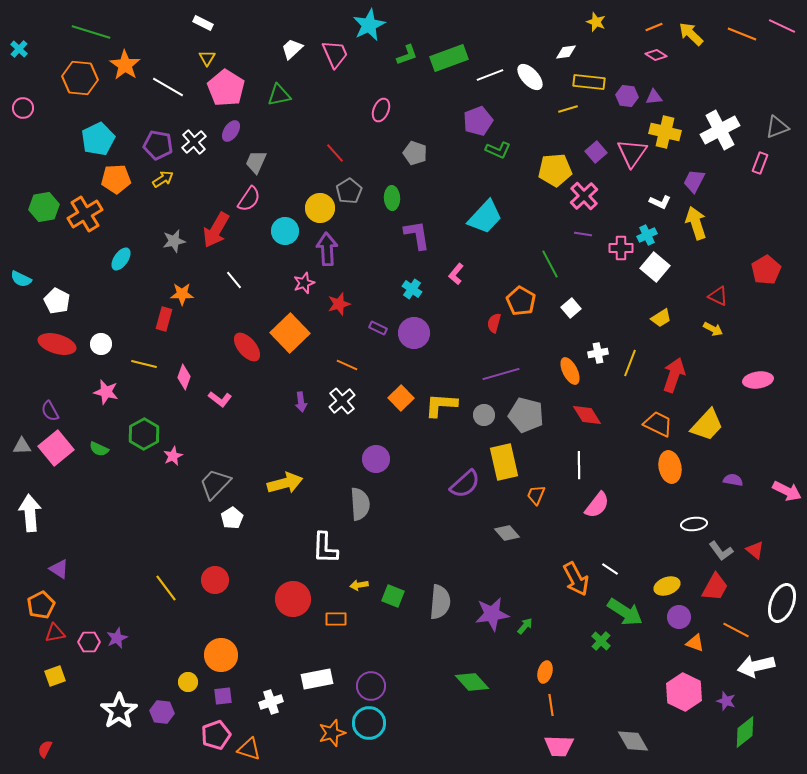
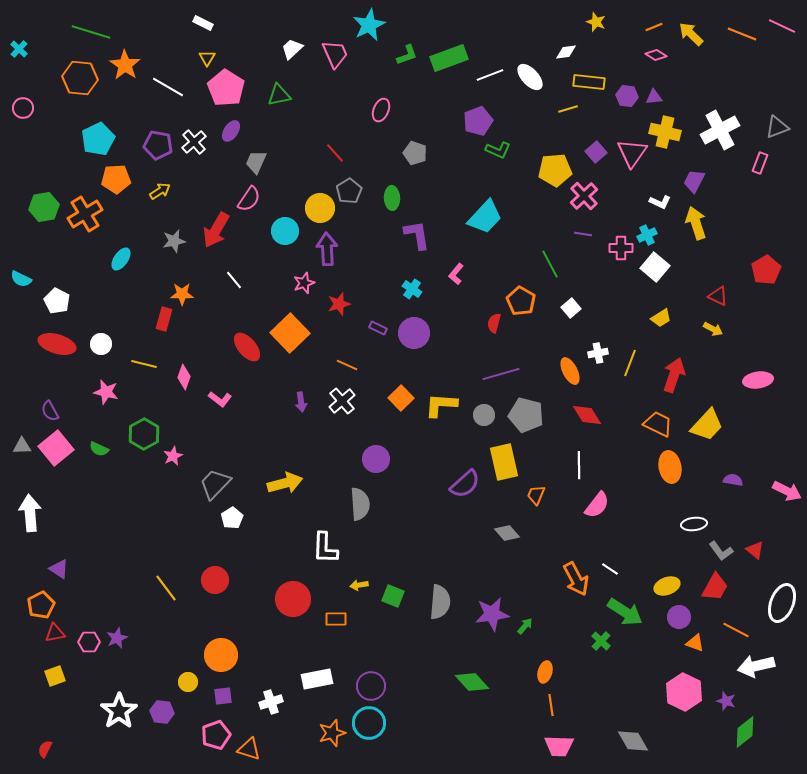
yellow arrow at (163, 179): moved 3 px left, 12 px down
